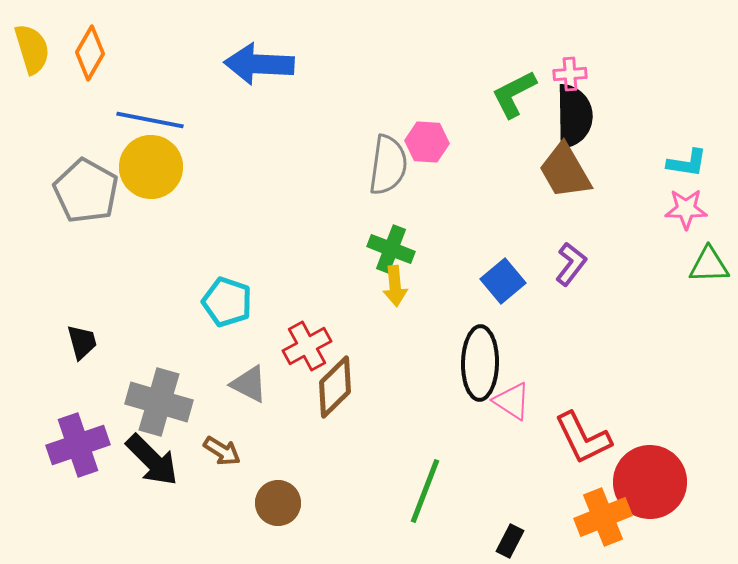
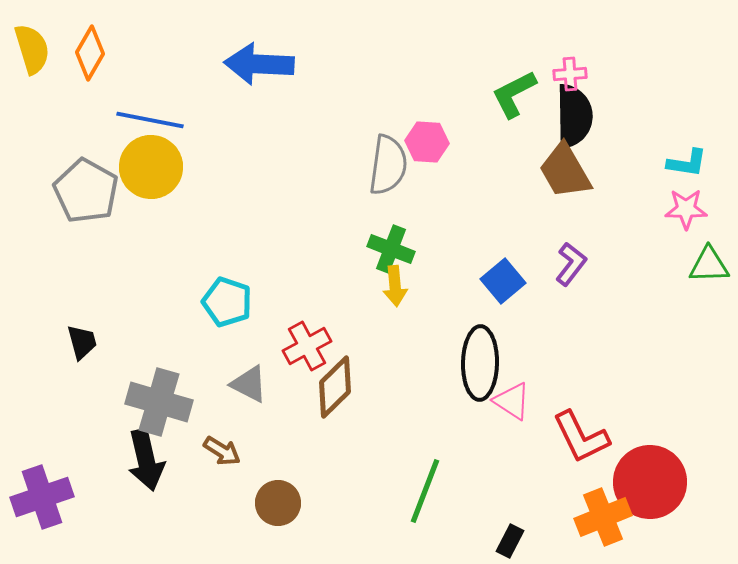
red L-shape: moved 2 px left, 1 px up
purple cross: moved 36 px left, 52 px down
black arrow: moved 6 px left; rotated 32 degrees clockwise
